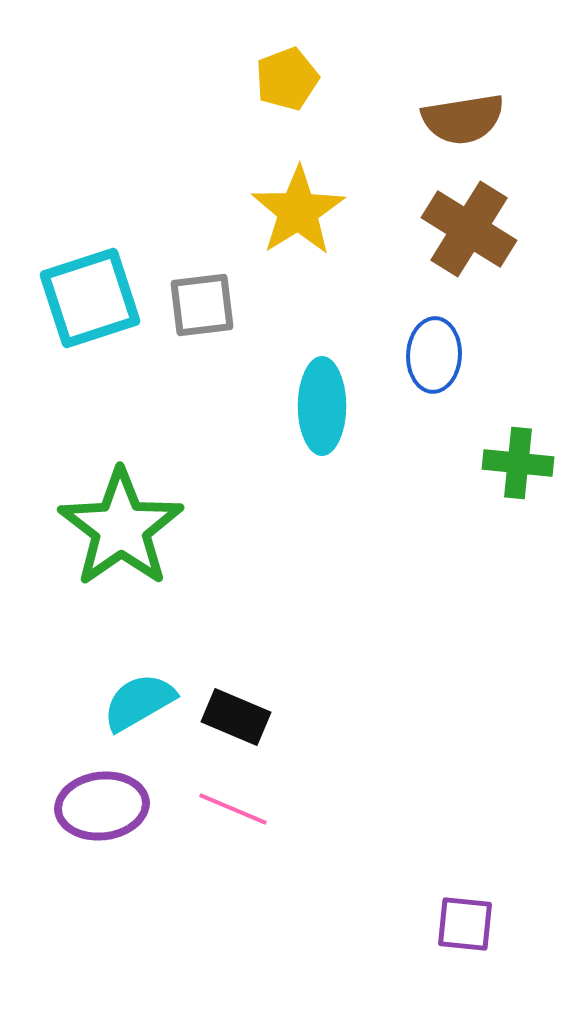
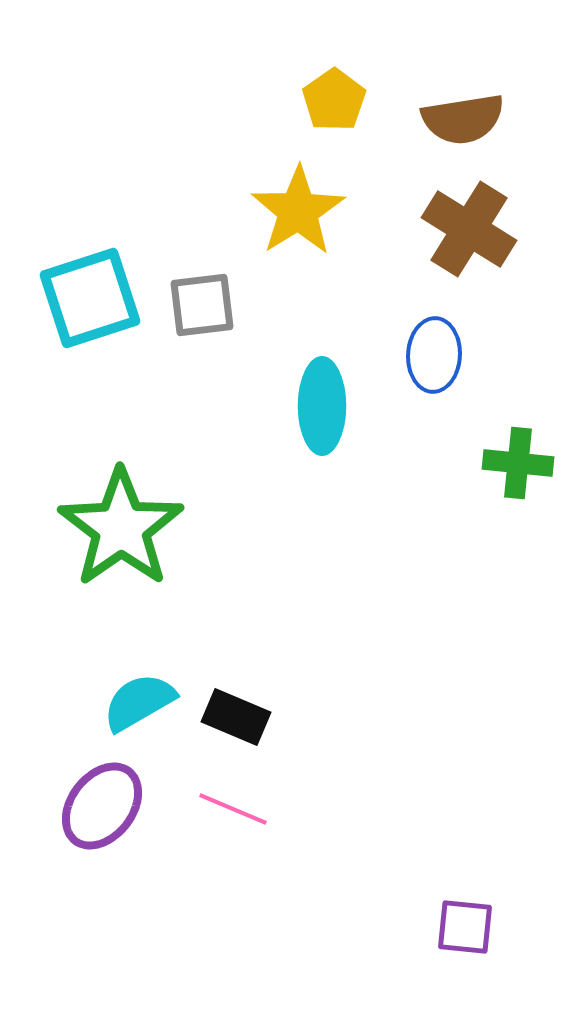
yellow pentagon: moved 47 px right, 21 px down; rotated 14 degrees counterclockwise
purple ellipse: rotated 46 degrees counterclockwise
purple square: moved 3 px down
